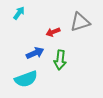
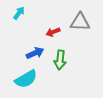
gray triangle: rotated 20 degrees clockwise
cyan semicircle: rotated 10 degrees counterclockwise
